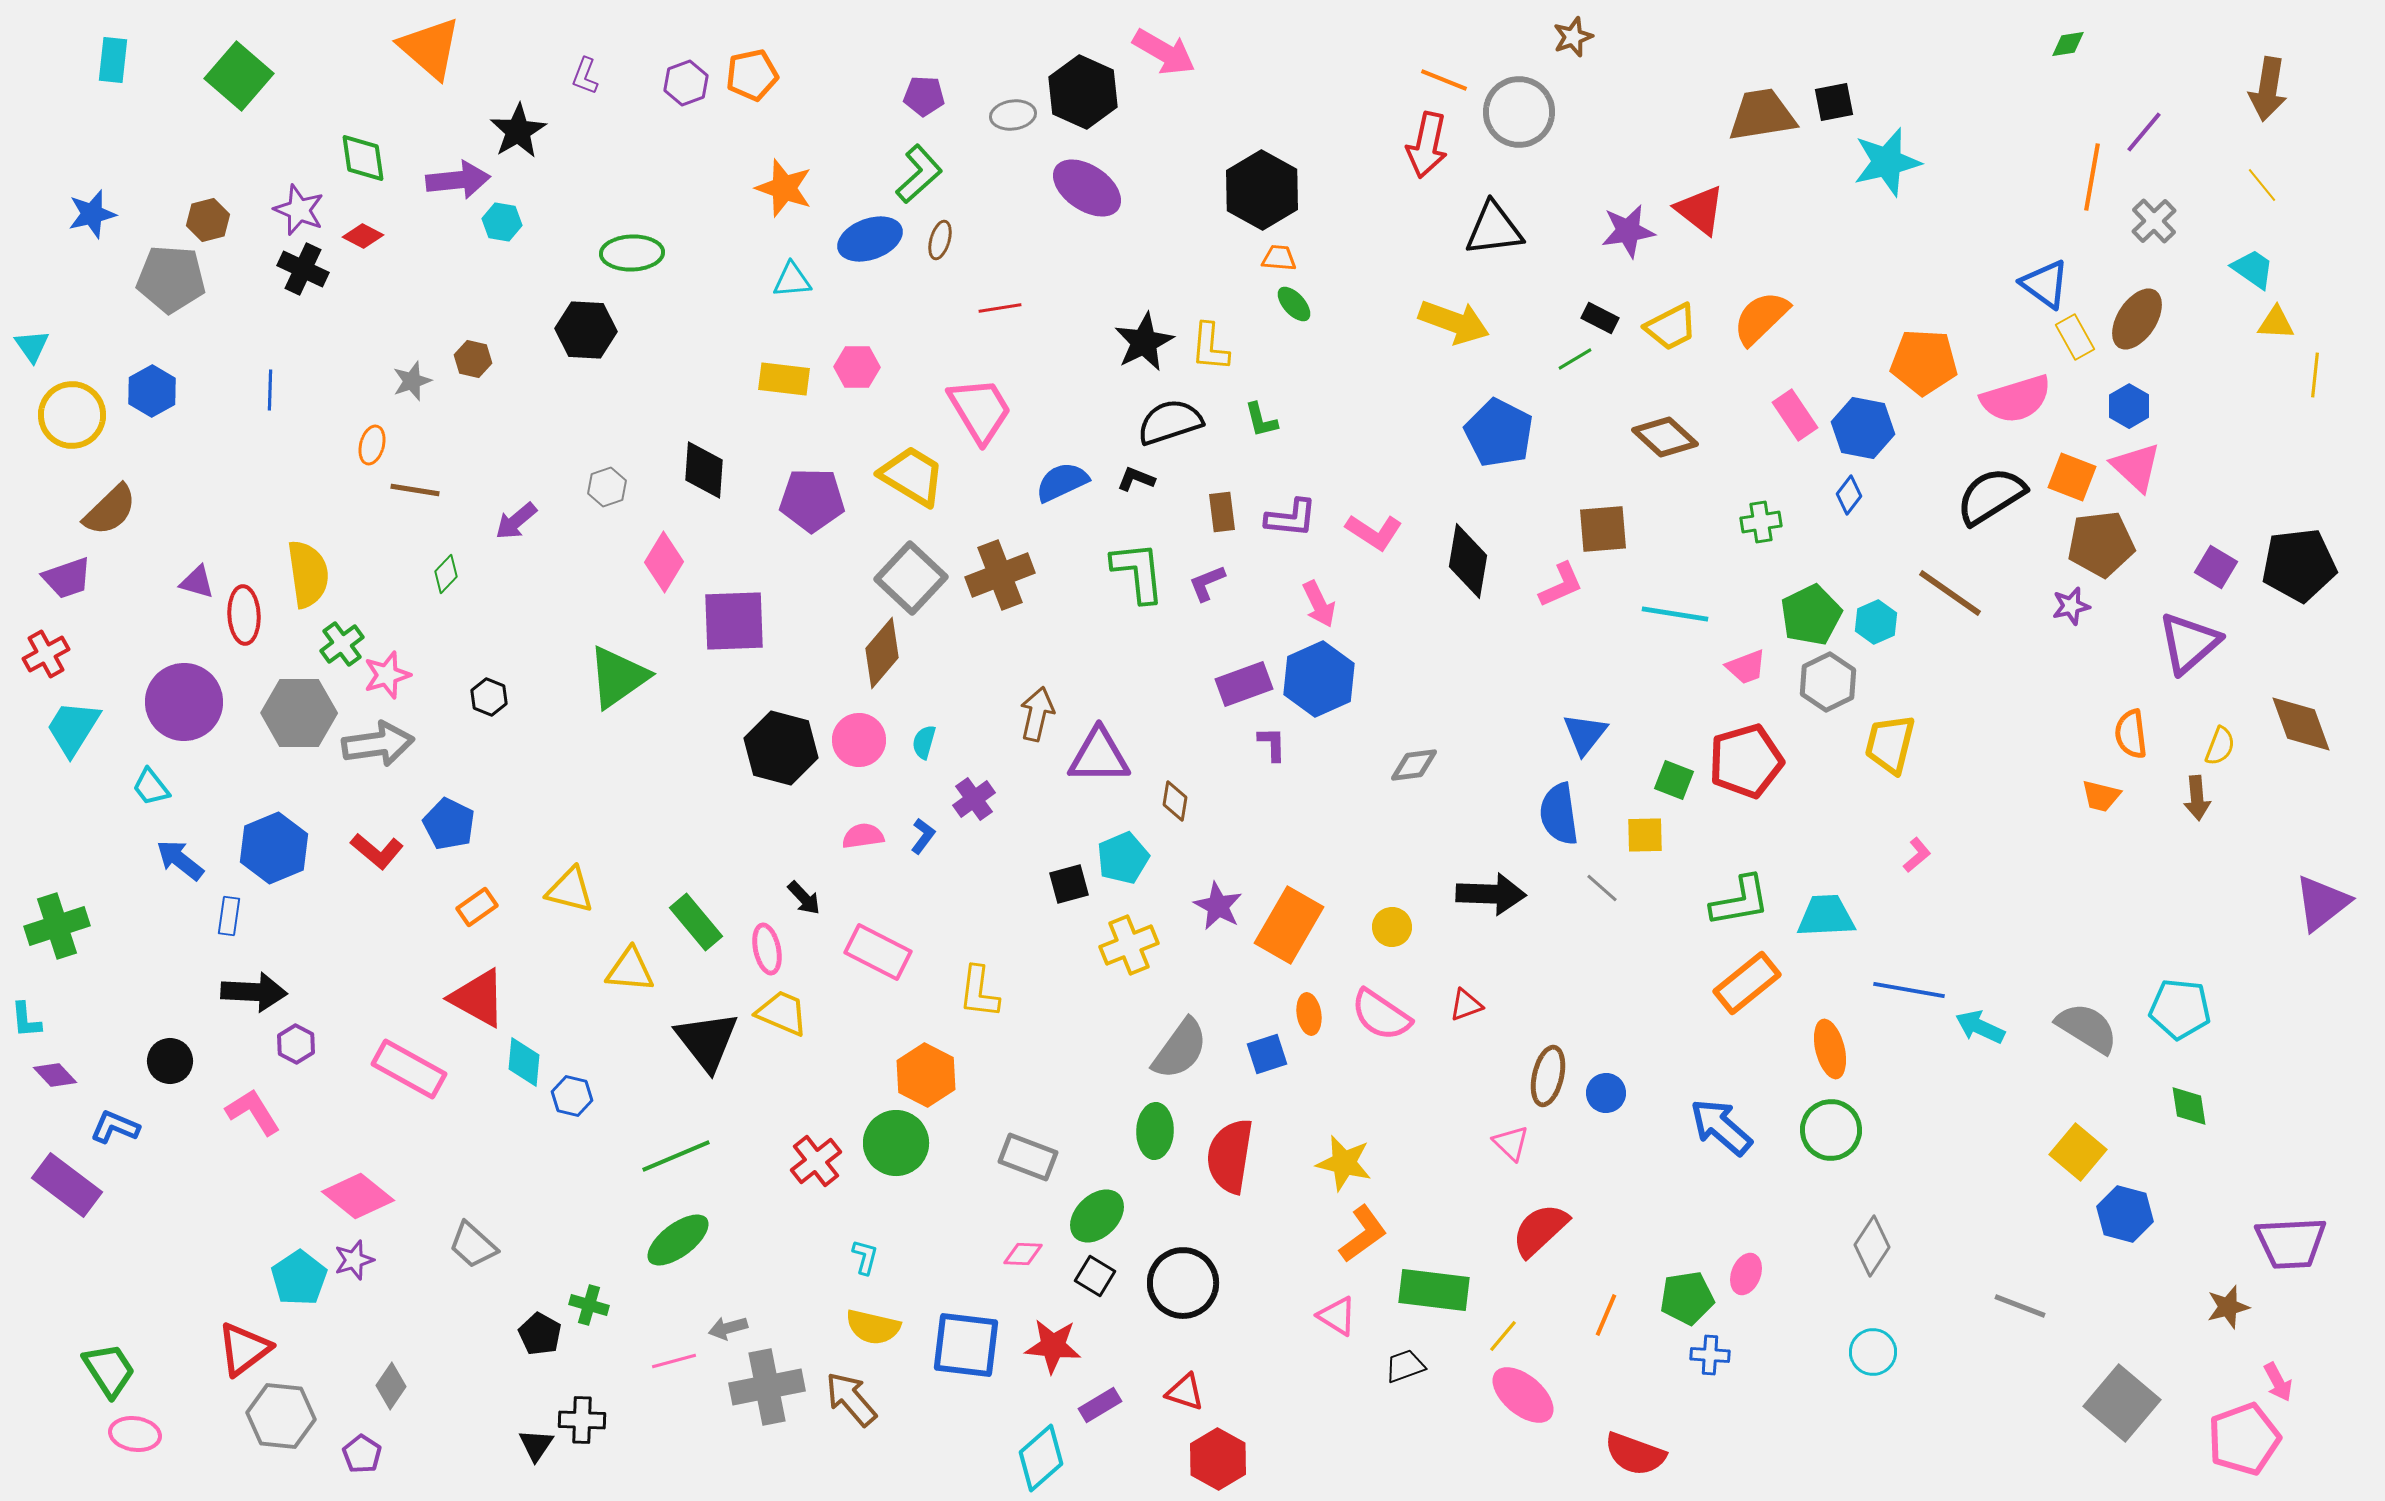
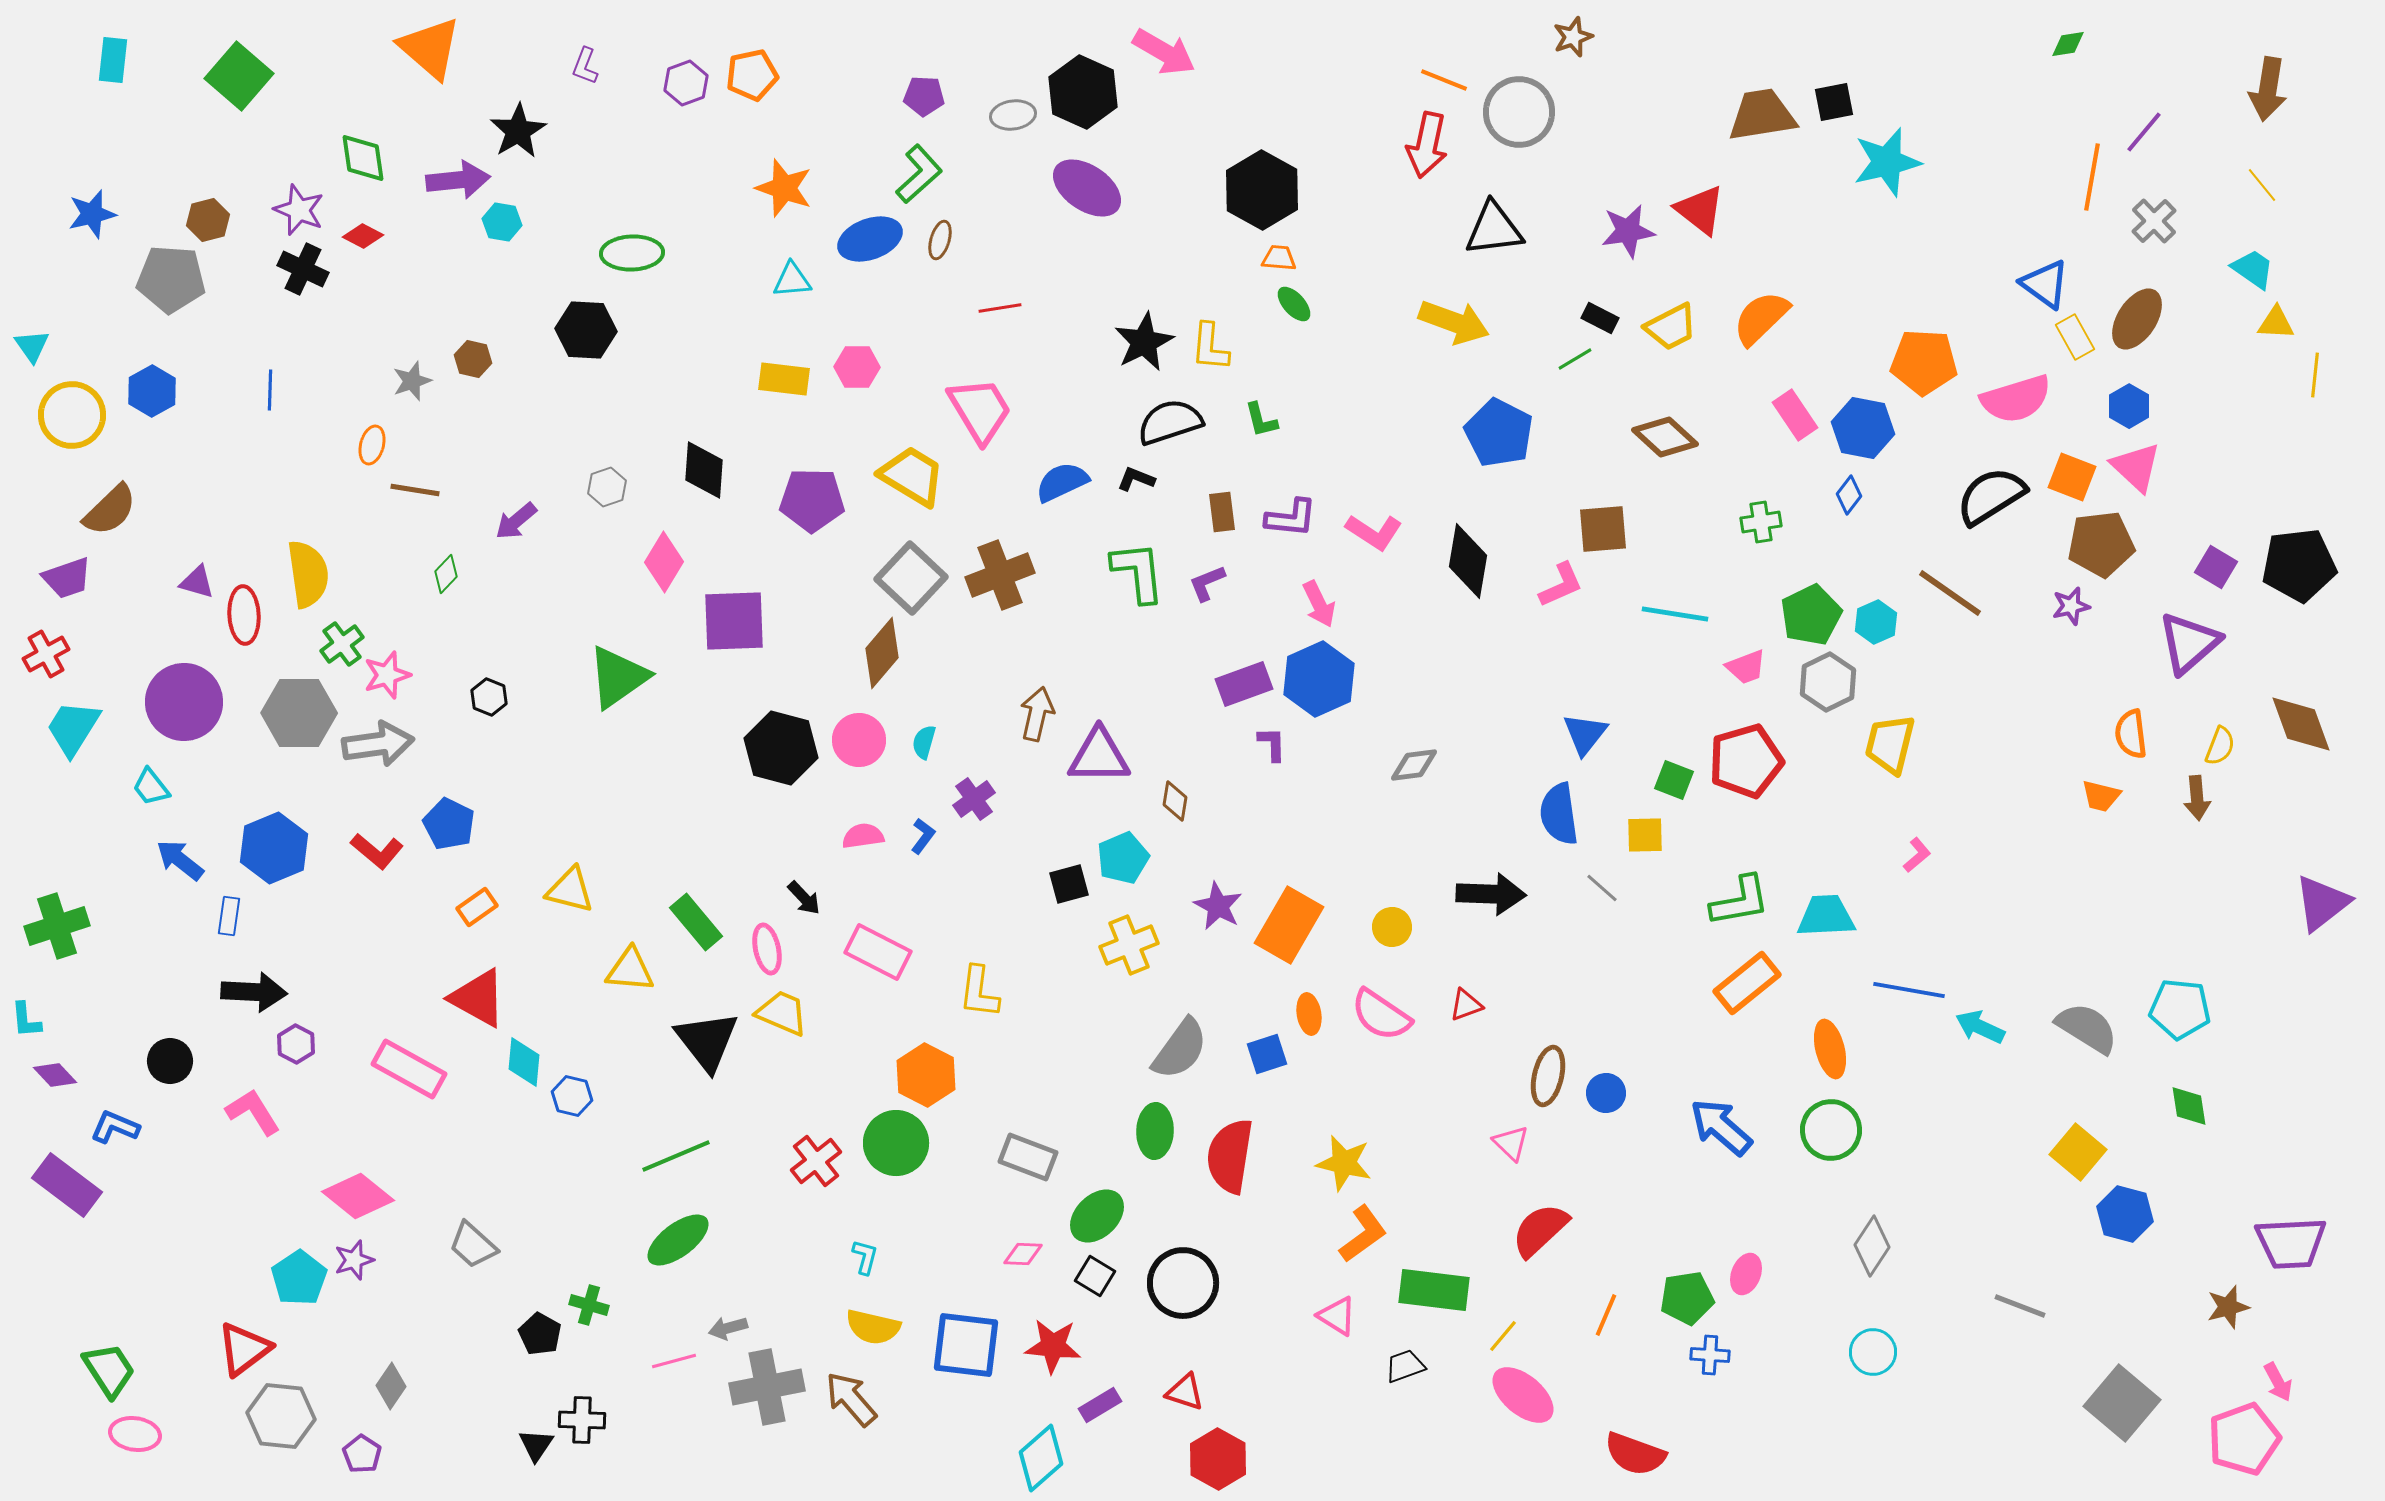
purple L-shape at (585, 76): moved 10 px up
